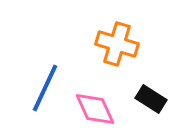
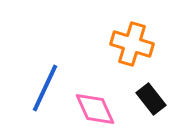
orange cross: moved 15 px right
black rectangle: rotated 20 degrees clockwise
